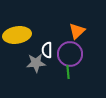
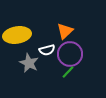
orange triangle: moved 12 px left
white semicircle: rotated 105 degrees counterclockwise
gray star: moved 7 px left; rotated 30 degrees clockwise
green line: rotated 48 degrees clockwise
